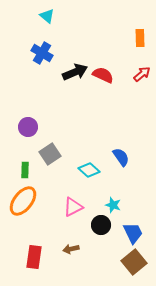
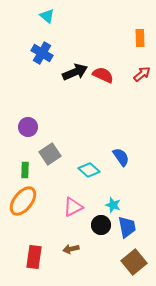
blue trapezoid: moved 6 px left, 6 px up; rotated 15 degrees clockwise
